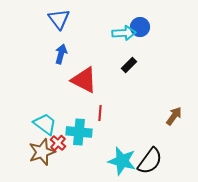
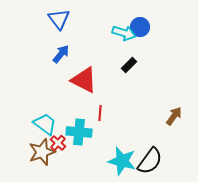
cyan arrow: rotated 20 degrees clockwise
blue arrow: rotated 24 degrees clockwise
